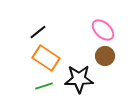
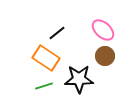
black line: moved 19 px right, 1 px down
